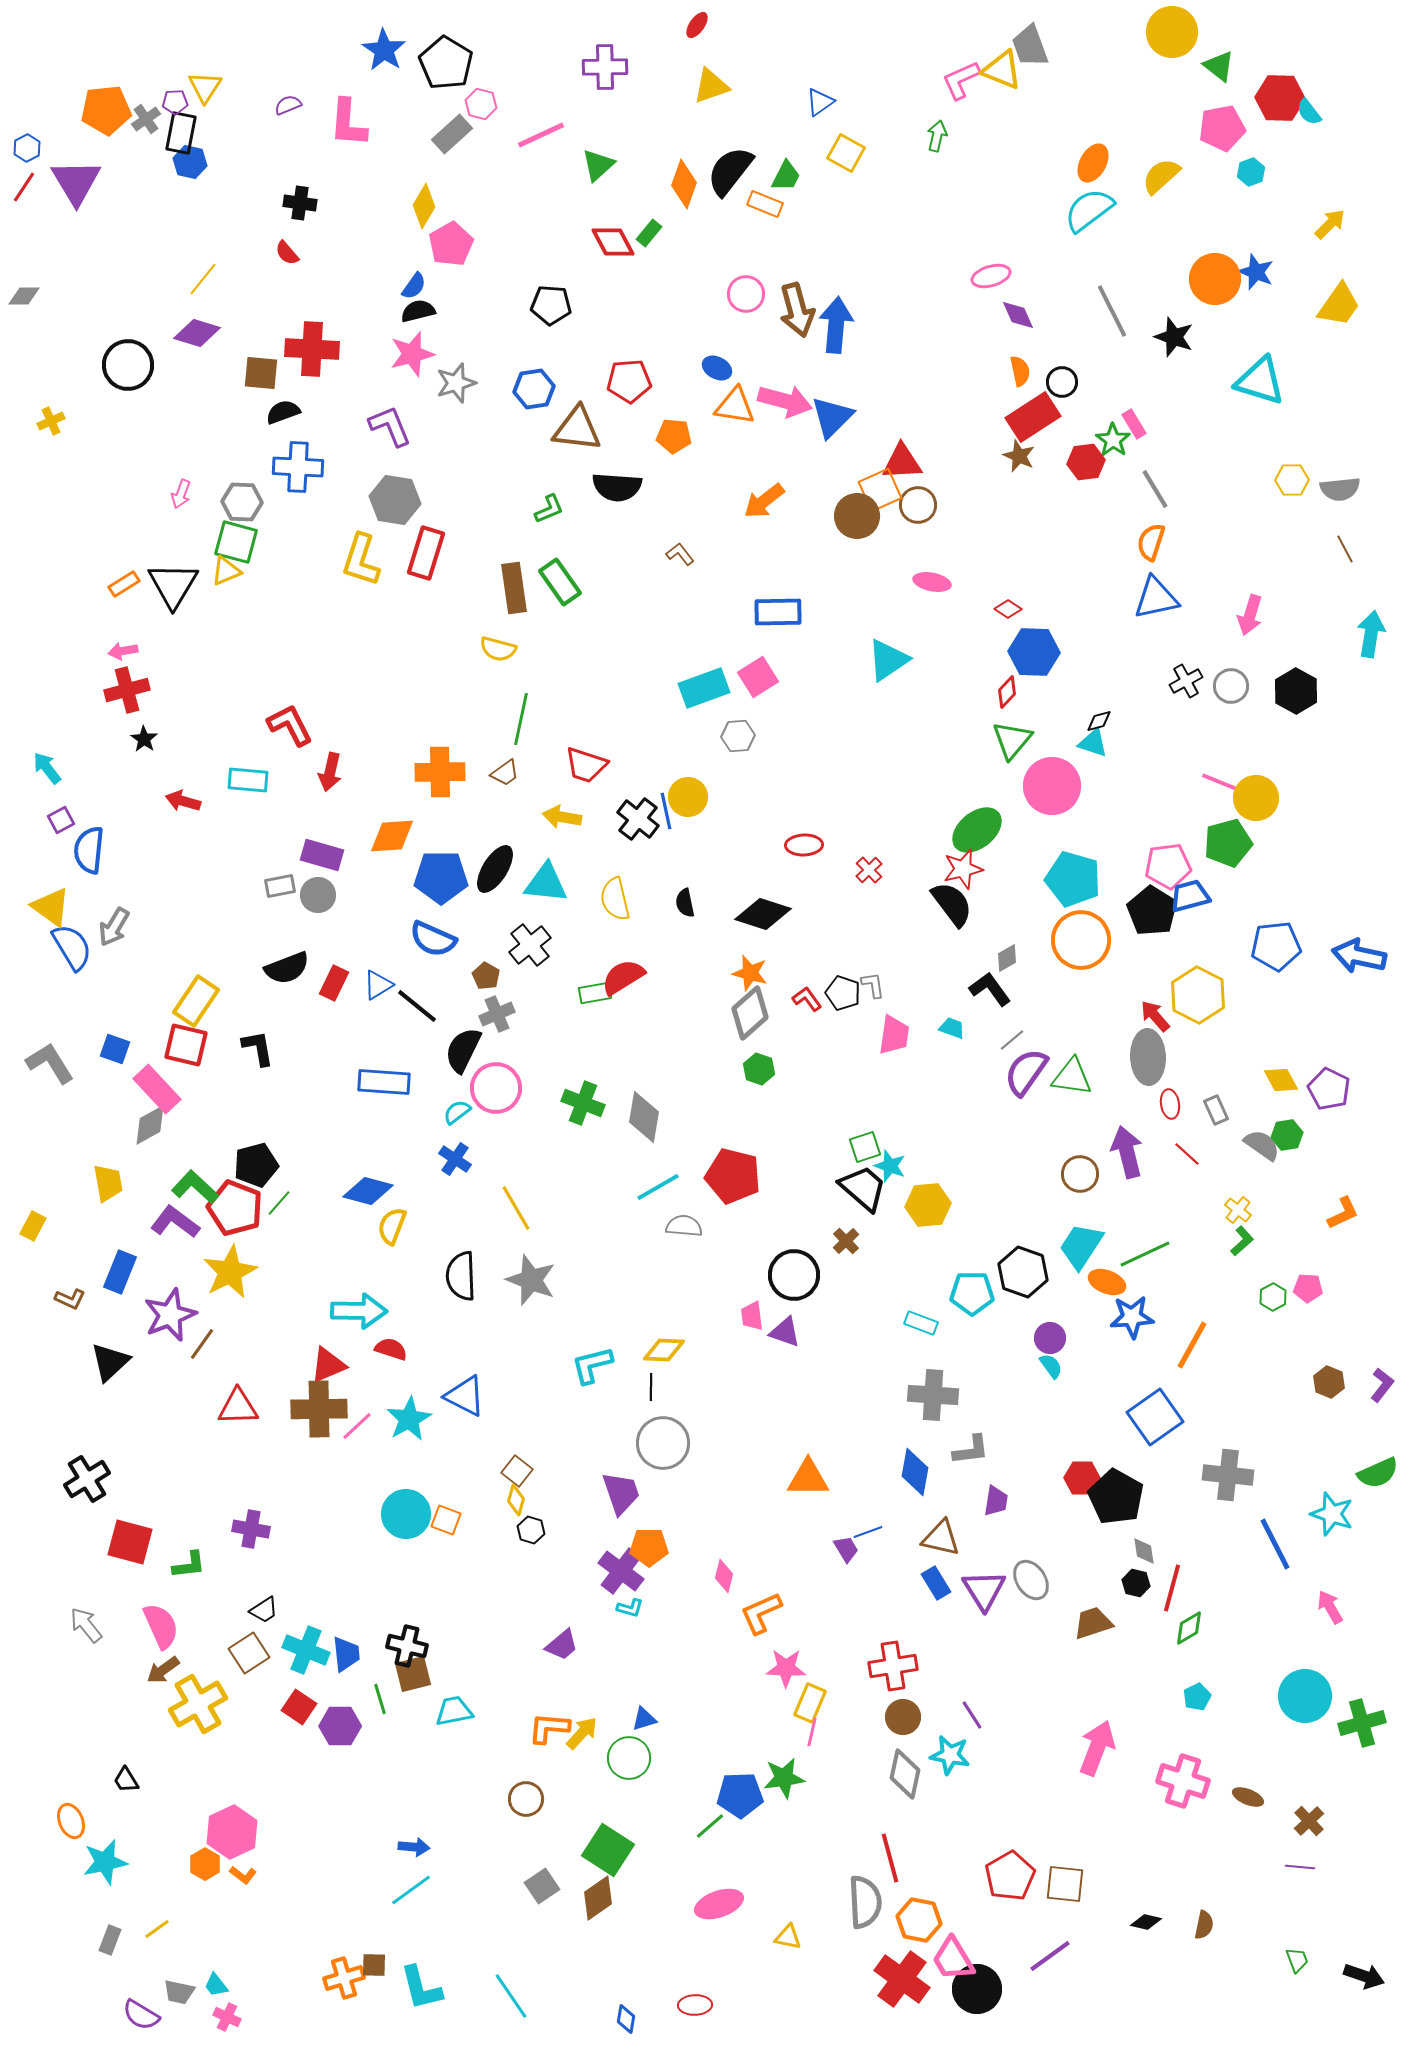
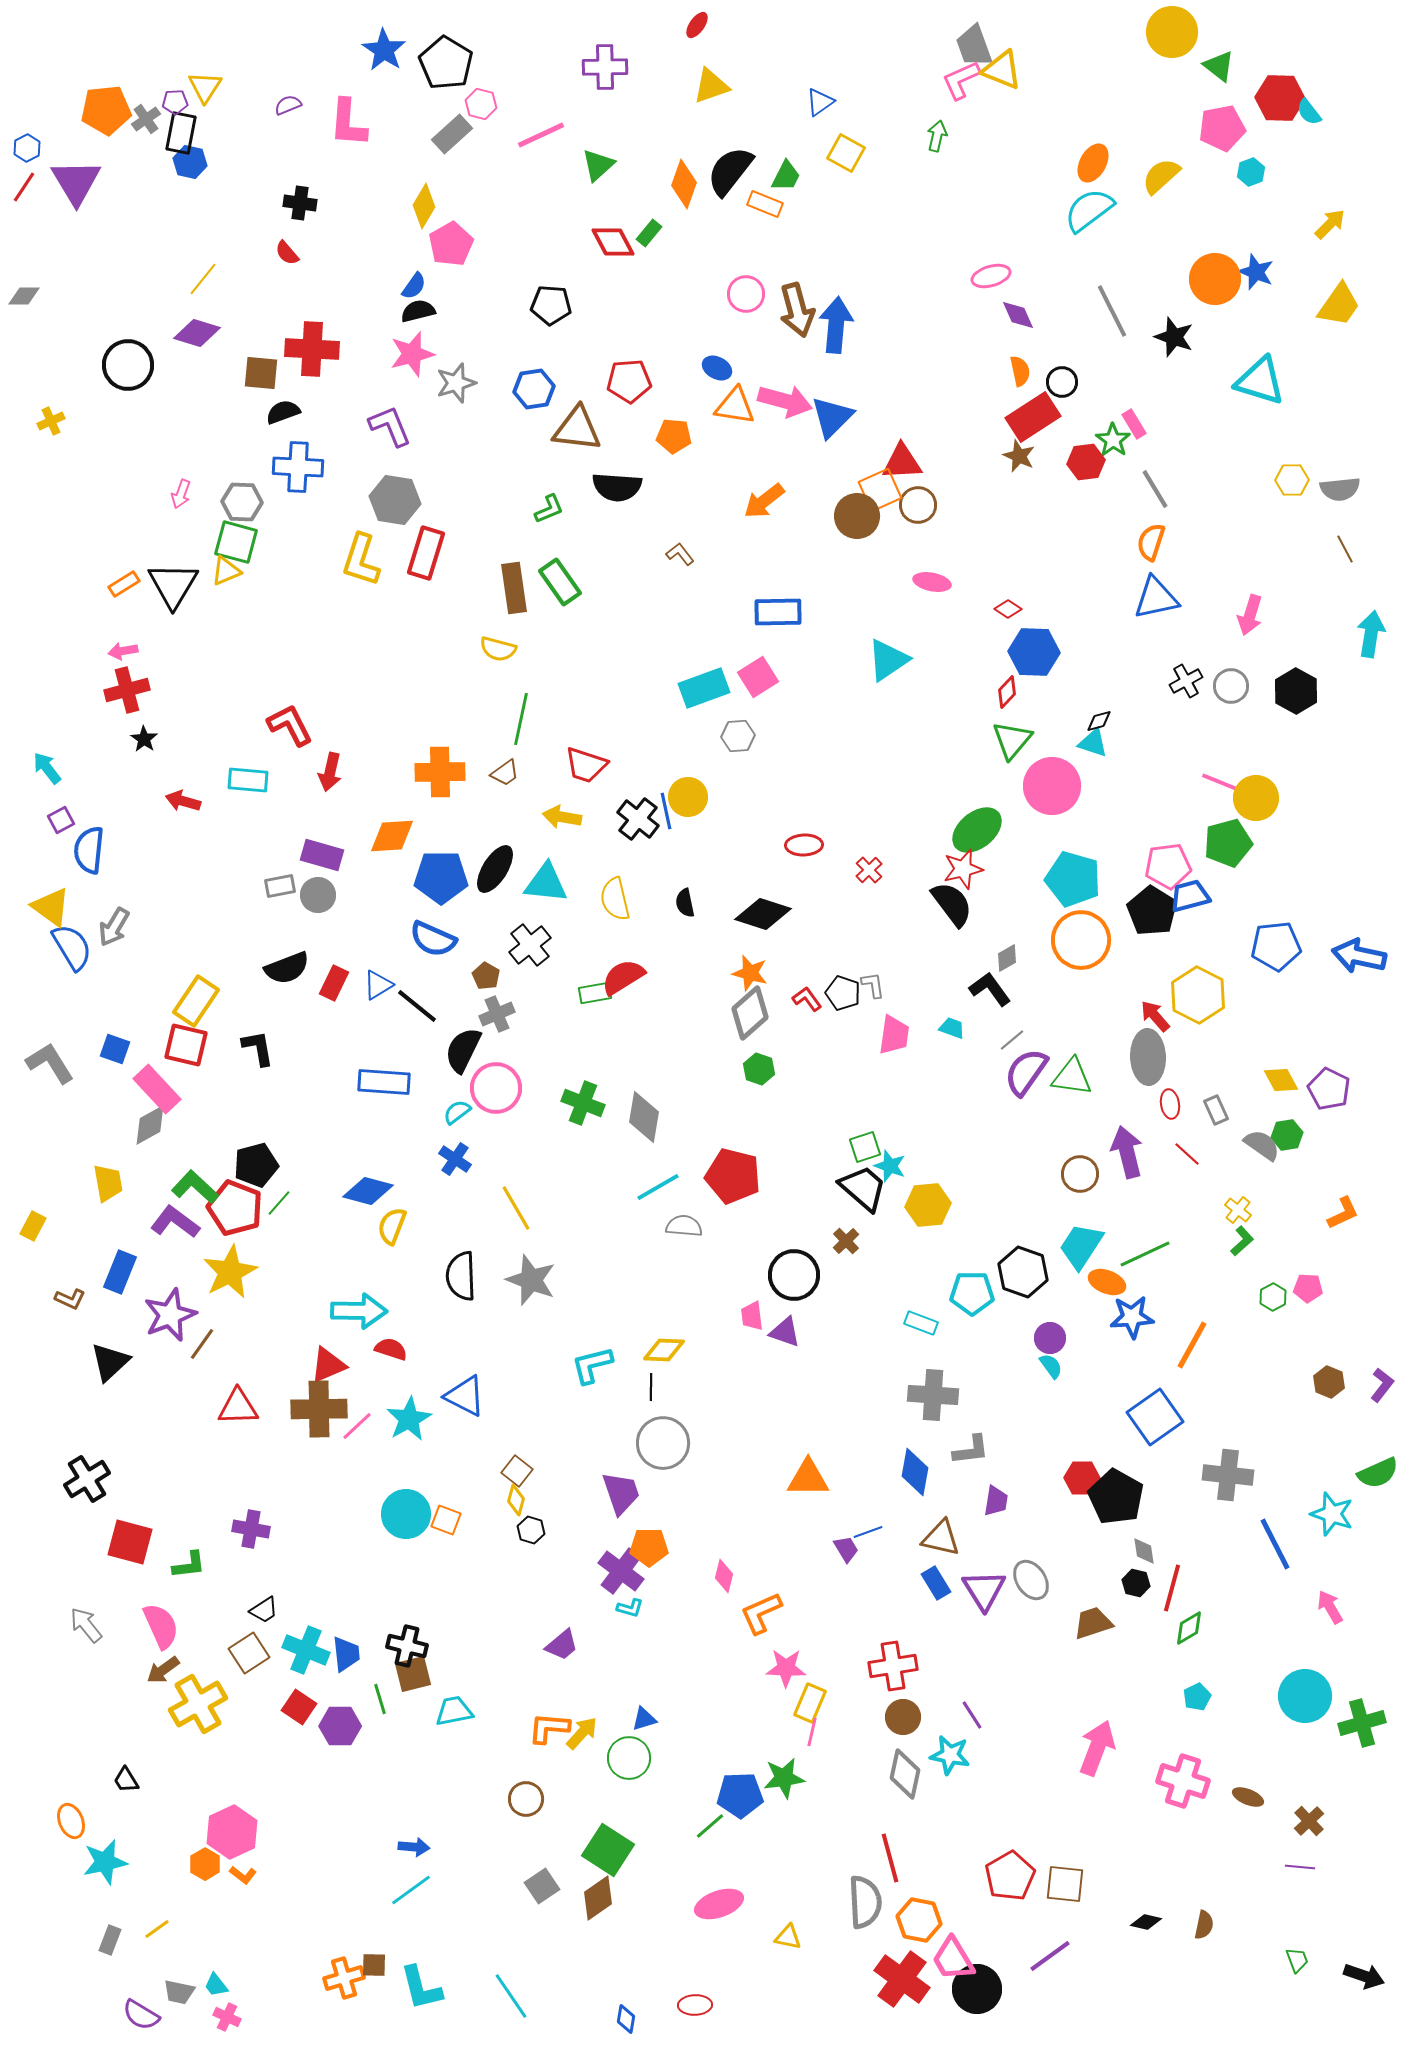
gray trapezoid at (1030, 46): moved 56 px left
